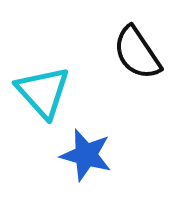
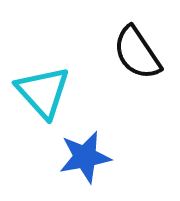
blue star: moved 1 px left, 2 px down; rotated 26 degrees counterclockwise
